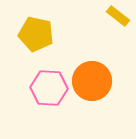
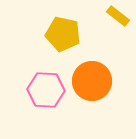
yellow pentagon: moved 27 px right
pink hexagon: moved 3 px left, 2 px down
